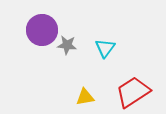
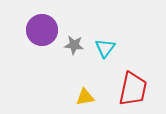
gray star: moved 7 px right
red trapezoid: moved 3 px up; rotated 135 degrees clockwise
